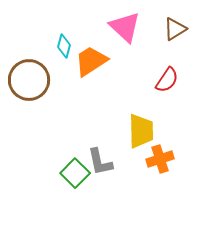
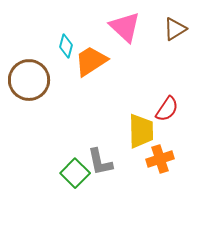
cyan diamond: moved 2 px right
red semicircle: moved 29 px down
